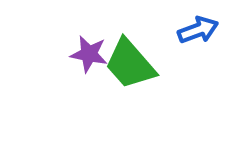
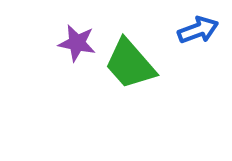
purple star: moved 12 px left, 11 px up
